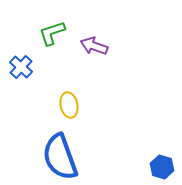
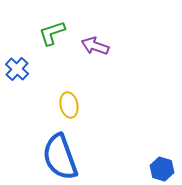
purple arrow: moved 1 px right
blue cross: moved 4 px left, 2 px down
blue hexagon: moved 2 px down
